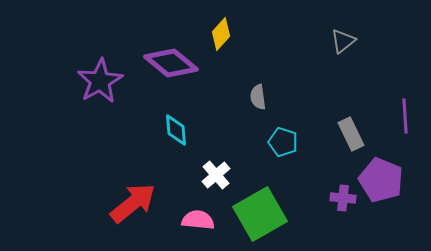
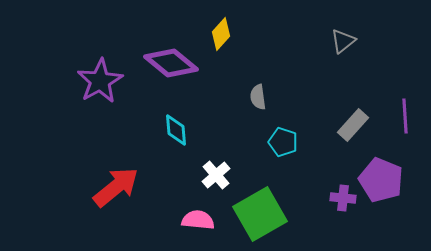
gray rectangle: moved 2 px right, 9 px up; rotated 68 degrees clockwise
red arrow: moved 17 px left, 16 px up
